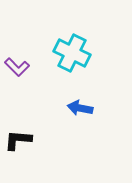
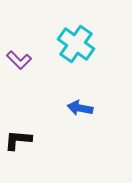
cyan cross: moved 4 px right, 9 px up; rotated 9 degrees clockwise
purple L-shape: moved 2 px right, 7 px up
